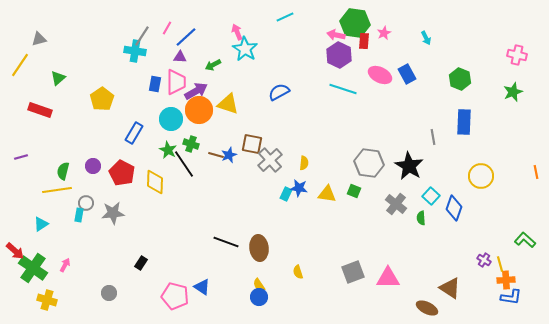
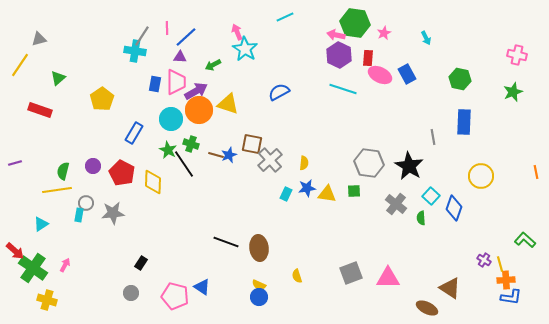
pink line at (167, 28): rotated 32 degrees counterclockwise
red rectangle at (364, 41): moved 4 px right, 17 px down
green hexagon at (460, 79): rotated 10 degrees counterclockwise
purple line at (21, 157): moved 6 px left, 6 px down
yellow diamond at (155, 182): moved 2 px left
blue star at (299, 188): moved 8 px right; rotated 18 degrees counterclockwise
green square at (354, 191): rotated 24 degrees counterclockwise
yellow semicircle at (298, 272): moved 1 px left, 4 px down
gray square at (353, 272): moved 2 px left, 1 px down
yellow semicircle at (259, 285): rotated 32 degrees counterclockwise
gray circle at (109, 293): moved 22 px right
